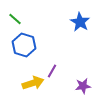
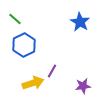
blue hexagon: rotated 15 degrees clockwise
